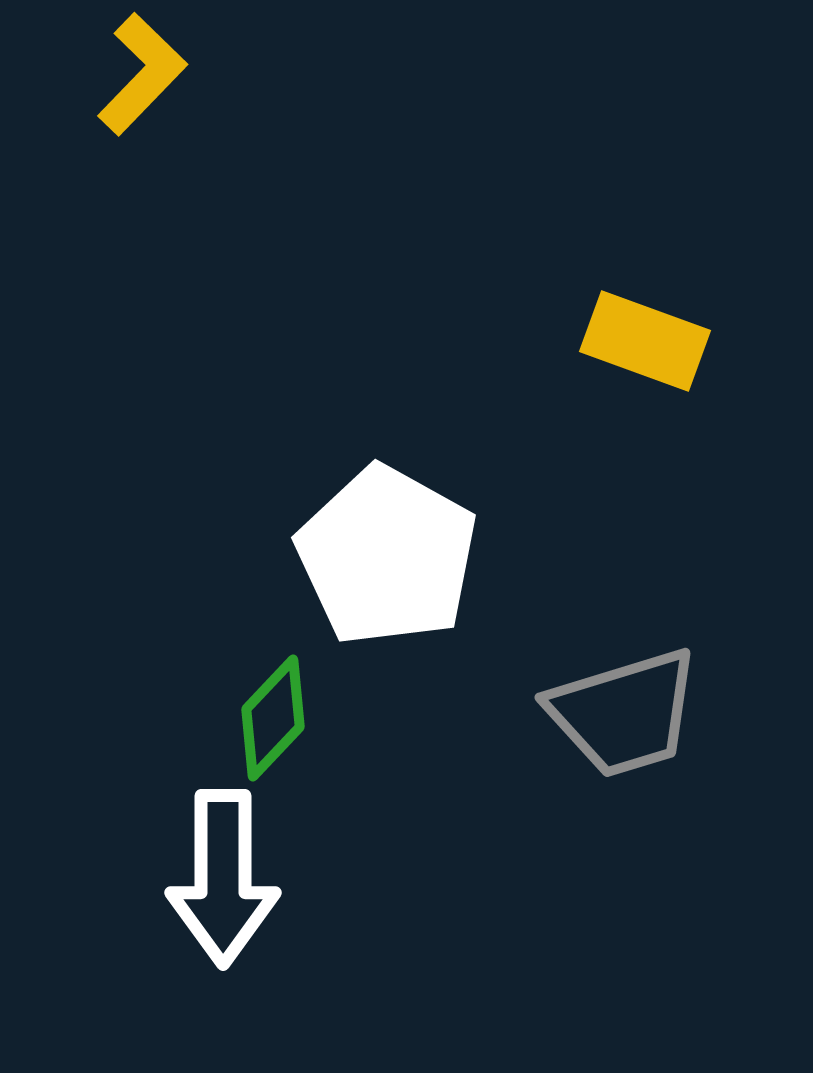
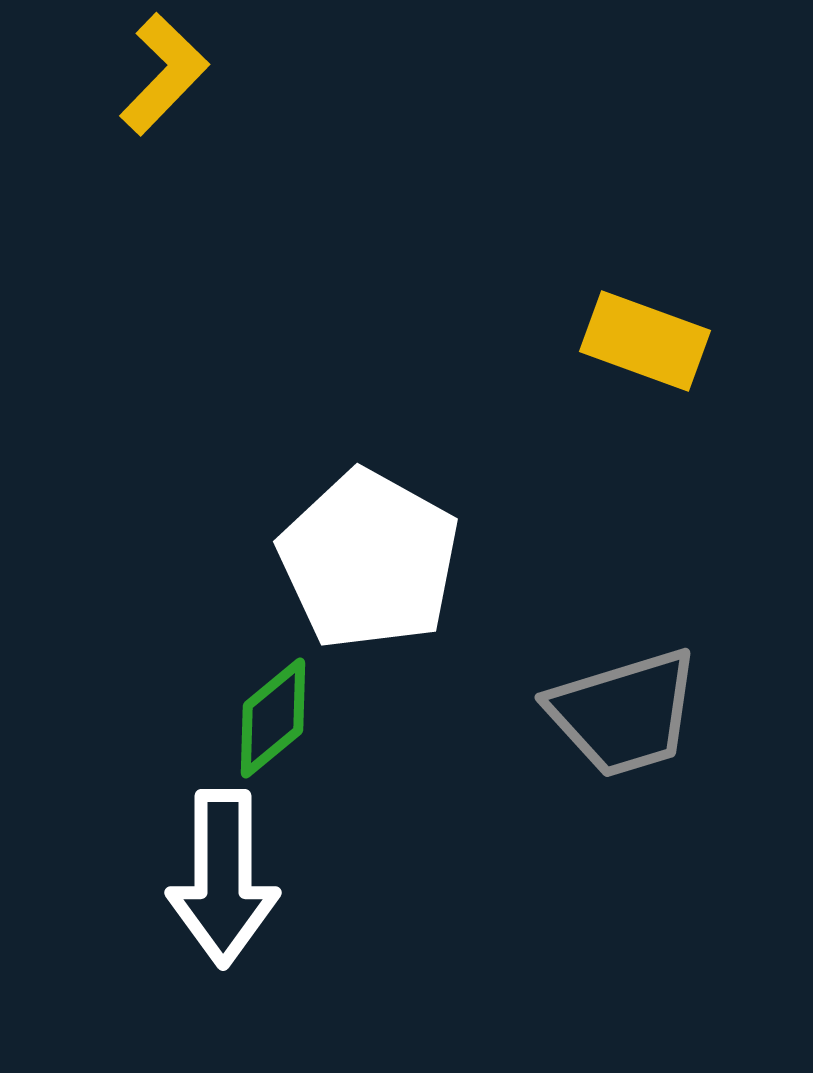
yellow L-shape: moved 22 px right
white pentagon: moved 18 px left, 4 px down
green diamond: rotated 7 degrees clockwise
